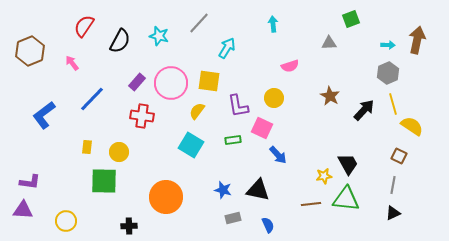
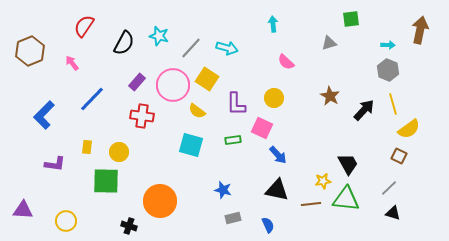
green square at (351, 19): rotated 12 degrees clockwise
gray line at (199, 23): moved 8 px left, 25 px down
brown arrow at (417, 40): moved 3 px right, 10 px up
black semicircle at (120, 41): moved 4 px right, 2 px down
gray triangle at (329, 43): rotated 14 degrees counterclockwise
cyan arrow at (227, 48): rotated 75 degrees clockwise
pink semicircle at (290, 66): moved 4 px left, 4 px up; rotated 60 degrees clockwise
gray hexagon at (388, 73): moved 3 px up; rotated 15 degrees counterclockwise
yellow square at (209, 81): moved 2 px left, 2 px up; rotated 25 degrees clockwise
pink circle at (171, 83): moved 2 px right, 2 px down
purple L-shape at (238, 106): moved 2 px left, 2 px up; rotated 10 degrees clockwise
yellow semicircle at (197, 111): rotated 90 degrees counterclockwise
blue L-shape at (44, 115): rotated 8 degrees counterclockwise
yellow semicircle at (412, 126): moved 3 px left, 3 px down; rotated 110 degrees clockwise
cyan square at (191, 145): rotated 15 degrees counterclockwise
yellow star at (324, 176): moved 1 px left, 5 px down
green square at (104, 181): moved 2 px right
purple L-shape at (30, 182): moved 25 px right, 18 px up
gray line at (393, 185): moved 4 px left, 3 px down; rotated 36 degrees clockwise
black triangle at (258, 190): moved 19 px right
orange circle at (166, 197): moved 6 px left, 4 px down
black triangle at (393, 213): rotated 42 degrees clockwise
black cross at (129, 226): rotated 21 degrees clockwise
